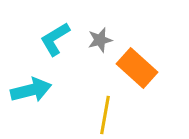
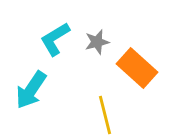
gray star: moved 3 px left, 2 px down
cyan arrow: rotated 138 degrees clockwise
yellow line: rotated 24 degrees counterclockwise
